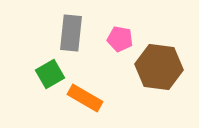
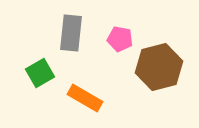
brown hexagon: rotated 21 degrees counterclockwise
green square: moved 10 px left, 1 px up
